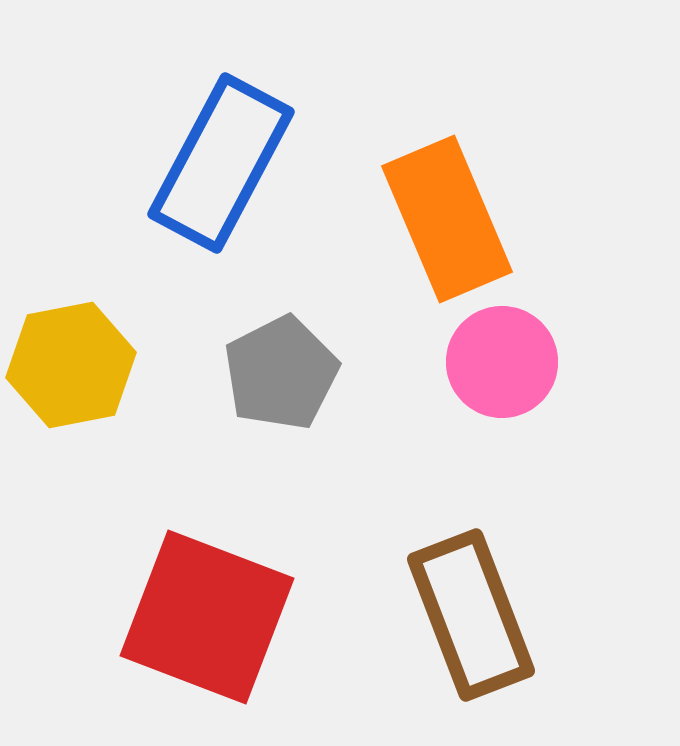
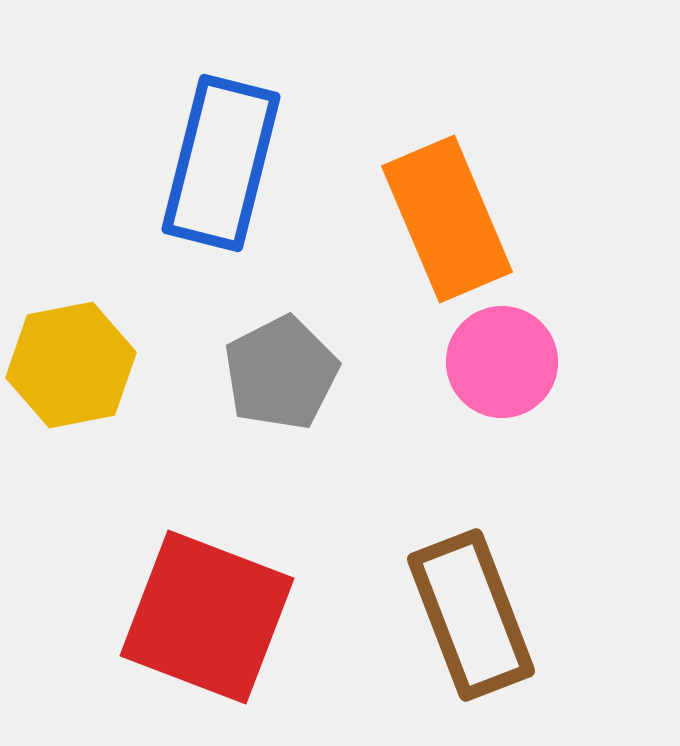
blue rectangle: rotated 14 degrees counterclockwise
